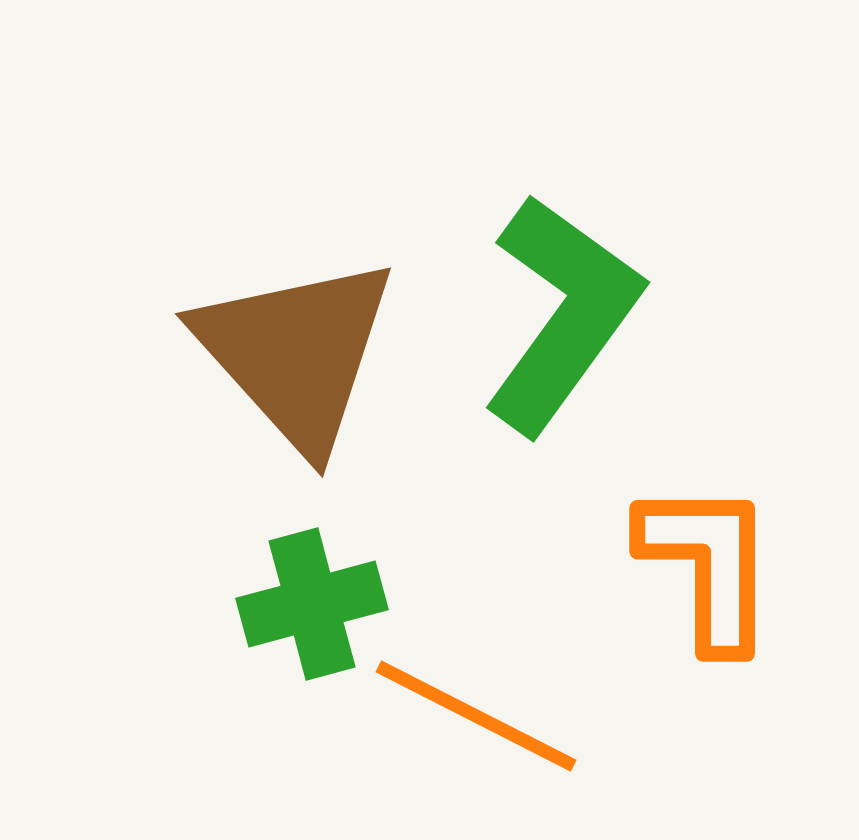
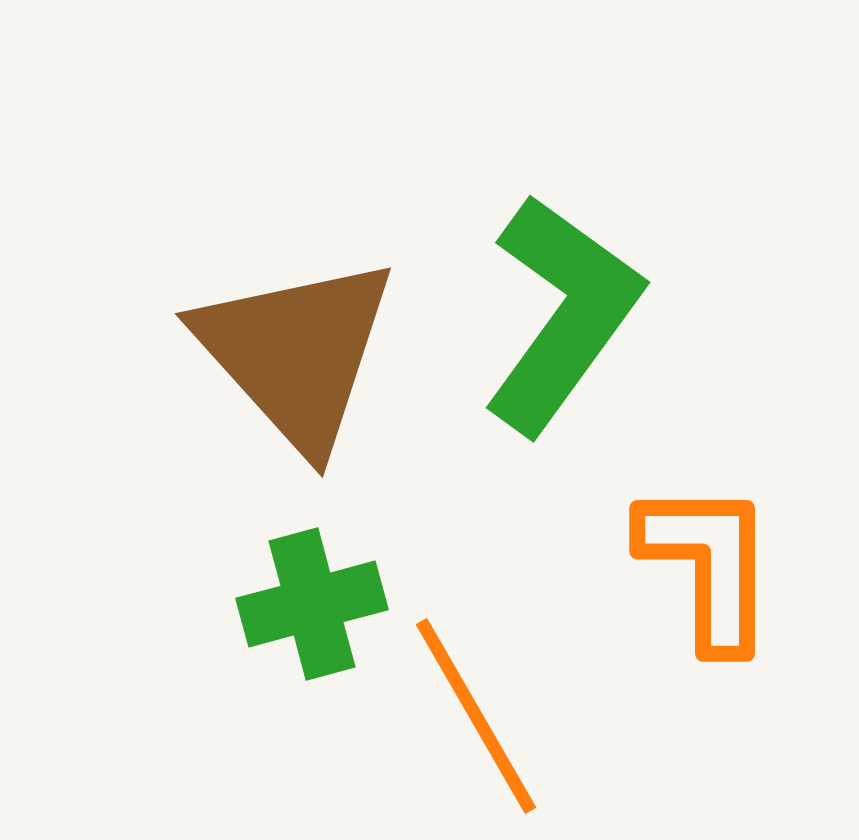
orange line: rotated 33 degrees clockwise
